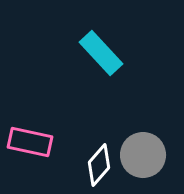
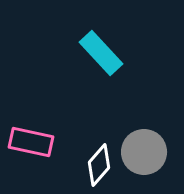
pink rectangle: moved 1 px right
gray circle: moved 1 px right, 3 px up
